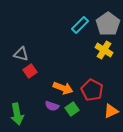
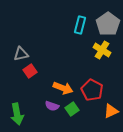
cyan rectangle: rotated 30 degrees counterclockwise
yellow cross: moved 2 px left
gray triangle: rotated 28 degrees counterclockwise
